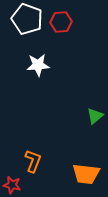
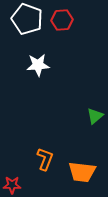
red hexagon: moved 1 px right, 2 px up
orange L-shape: moved 12 px right, 2 px up
orange trapezoid: moved 4 px left, 2 px up
red star: rotated 12 degrees counterclockwise
